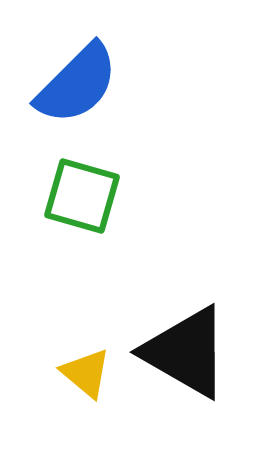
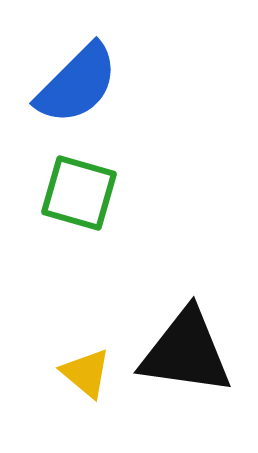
green square: moved 3 px left, 3 px up
black triangle: rotated 22 degrees counterclockwise
